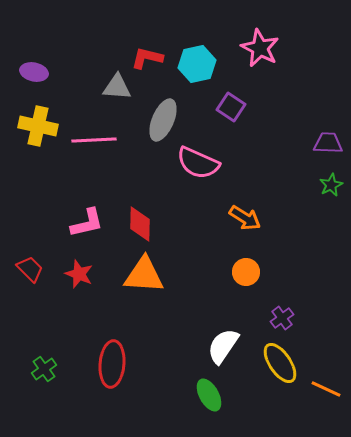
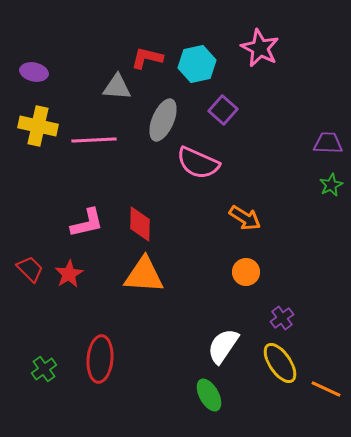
purple square: moved 8 px left, 3 px down; rotated 8 degrees clockwise
red star: moved 10 px left; rotated 20 degrees clockwise
red ellipse: moved 12 px left, 5 px up
